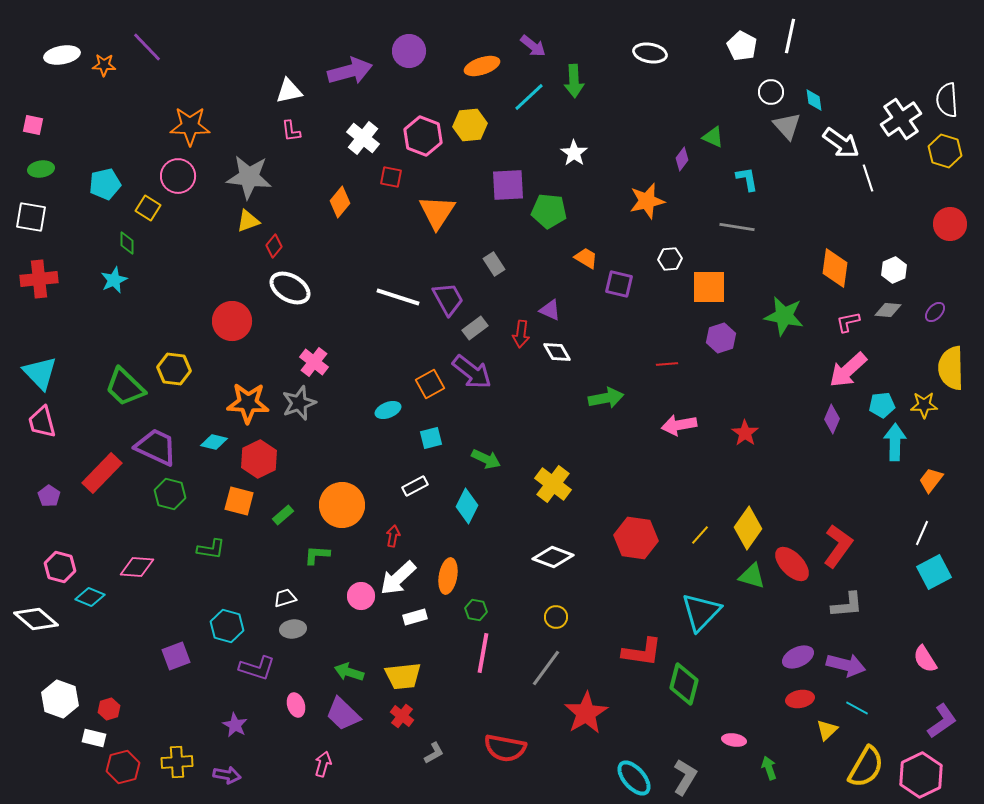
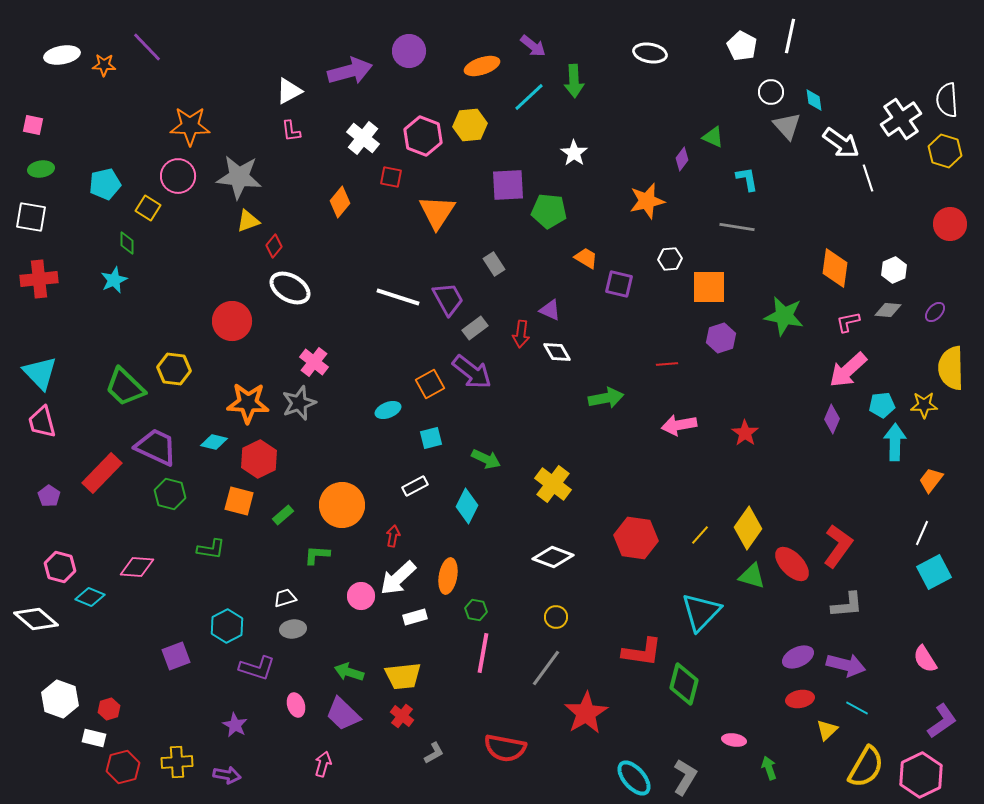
white triangle at (289, 91): rotated 16 degrees counterclockwise
gray star at (249, 177): moved 10 px left
cyan hexagon at (227, 626): rotated 16 degrees clockwise
